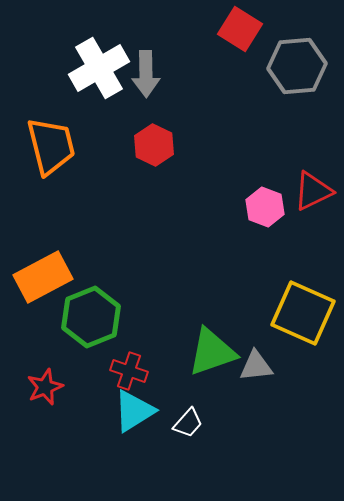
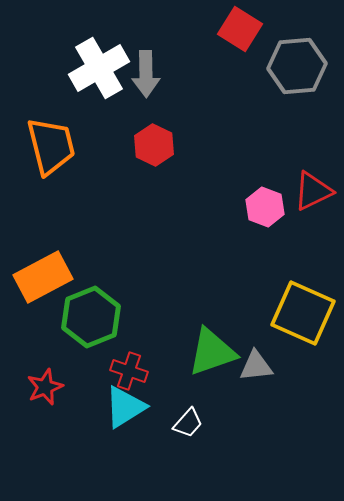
cyan triangle: moved 9 px left, 4 px up
